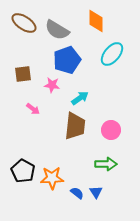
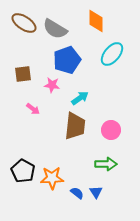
gray semicircle: moved 2 px left, 1 px up
